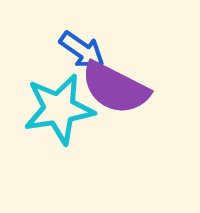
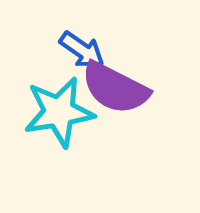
cyan star: moved 3 px down
